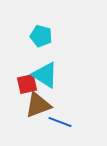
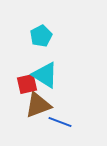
cyan pentagon: rotated 30 degrees clockwise
